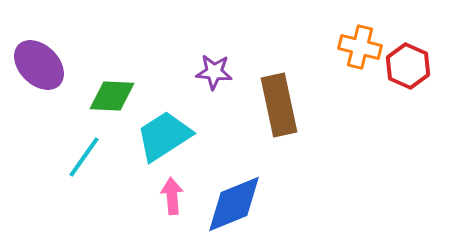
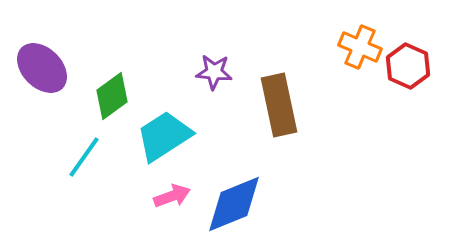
orange cross: rotated 9 degrees clockwise
purple ellipse: moved 3 px right, 3 px down
green diamond: rotated 39 degrees counterclockwise
pink arrow: rotated 75 degrees clockwise
